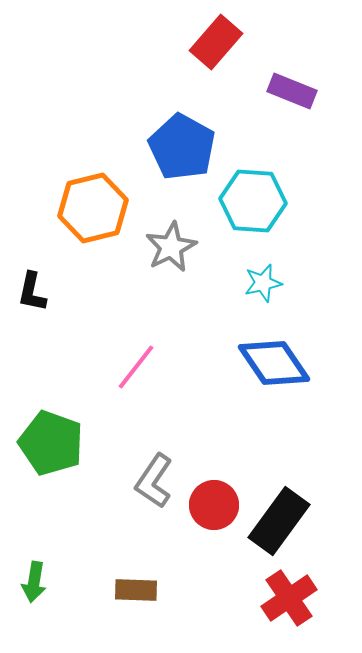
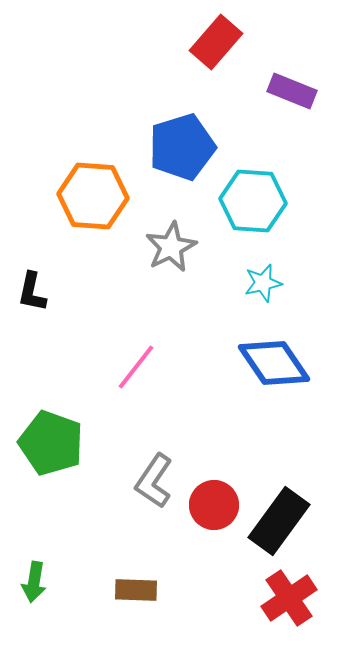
blue pentagon: rotated 26 degrees clockwise
orange hexagon: moved 12 px up; rotated 18 degrees clockwise
